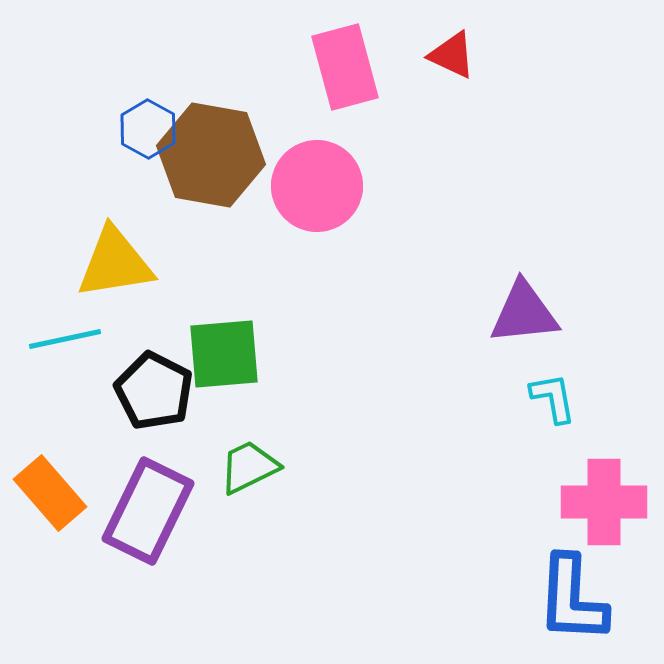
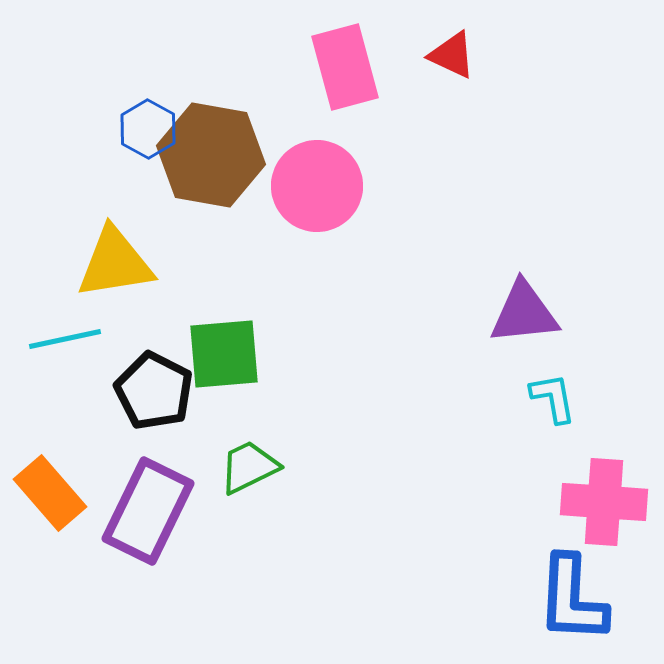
pink cross: rotated 4 degrees clockwise
